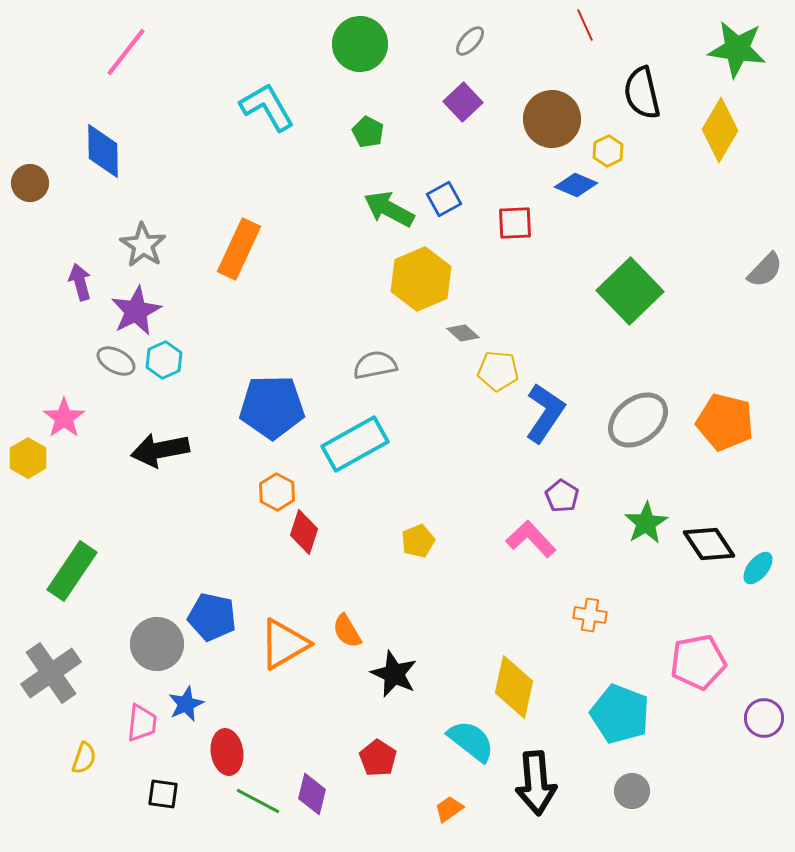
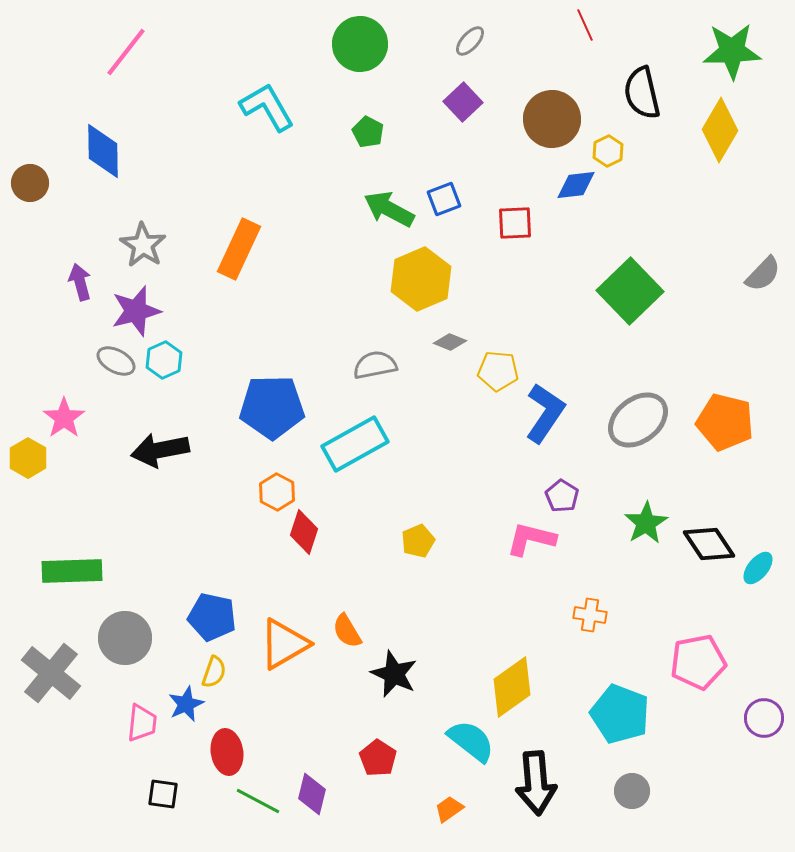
green star at (737, 49): moved 5 px left, 2 px down; rotated 10 degrees counterclockwise
blue diamond at (576, 185): rotated 30 degrees counterclockwise
blue square at (444, 199): rotated 8 degrees clockwise
gray semicircle at (765, 270): moved 2 px left, 4 px down
purple star at (136, 311): rotated 12 degrees clockwise
gray diamond at (463, 333): moved 13 px left, 9 px down; rotated 20 degrees counterclockwise
pink L-shape at (531, 539): rotated 33 degrees counterclockwise
green rectangle at (72, 571): rotated 54 degrees clockwise
gray circle at (157, 644): moved 32 px left, 6 px up
gray cross at (51, 673): rotated 16 degrees counterclockwise
yellow diamond at (514, 687): moved 2 px left; rotated 42 degrees clockwise
yellow semicircle at (84, 758): moved 130 px right, 86 px up
